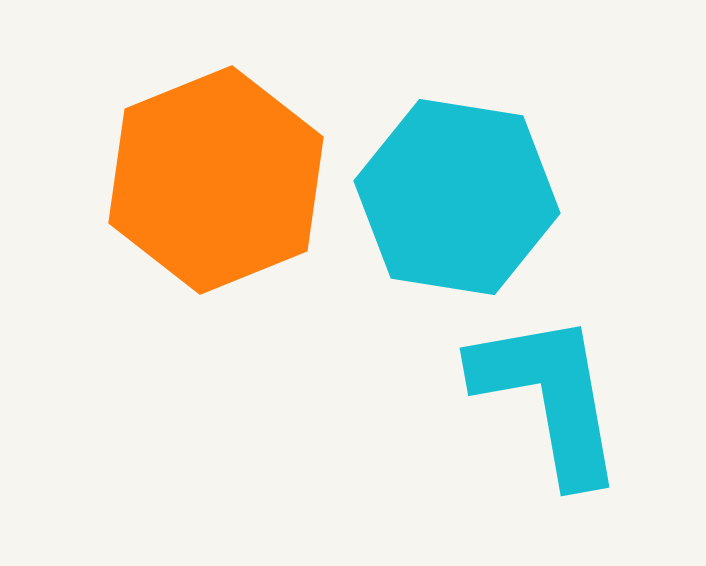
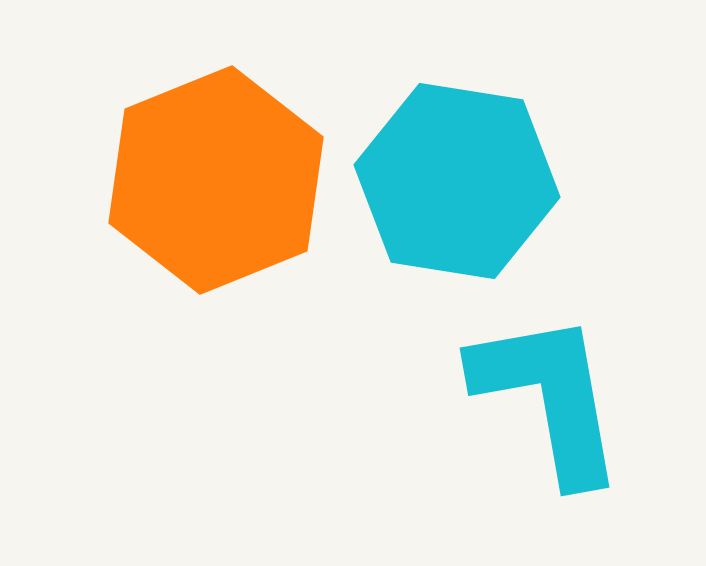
cyan hexagon: moved 16 px up
